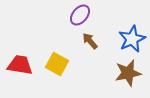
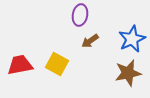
purple ellipse: rotated 30 degrees counterclockwise
brown arrow: rotated 84 degrees counterclockwise
red trapezoid: rotated 20 degrees counterclockwise
